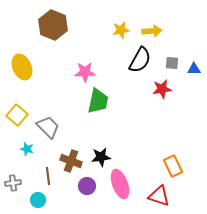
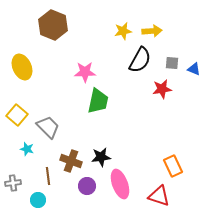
yellow star: moved 2 px right, 1 px down
blue triangle: rotated 24 degrees clockwise
